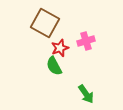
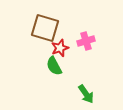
brown square: moved 5 px down; rotated 12 degrees counterclockwise
